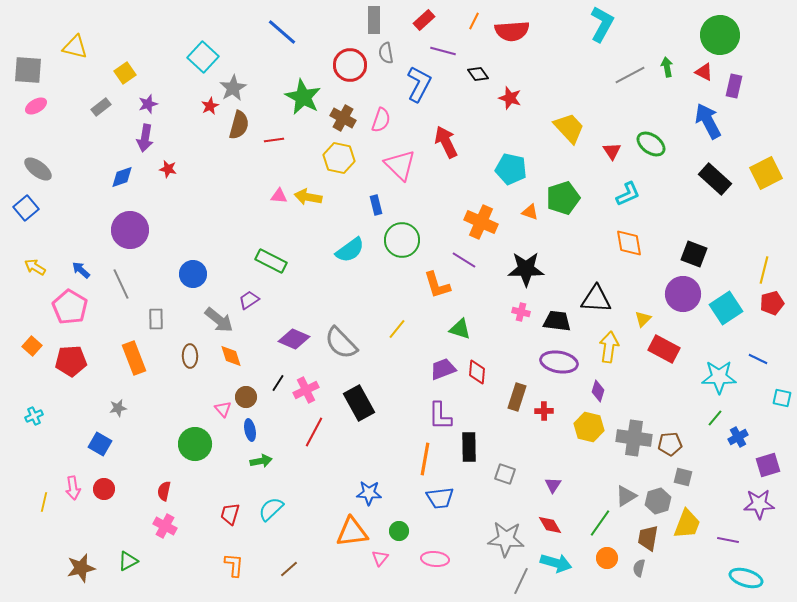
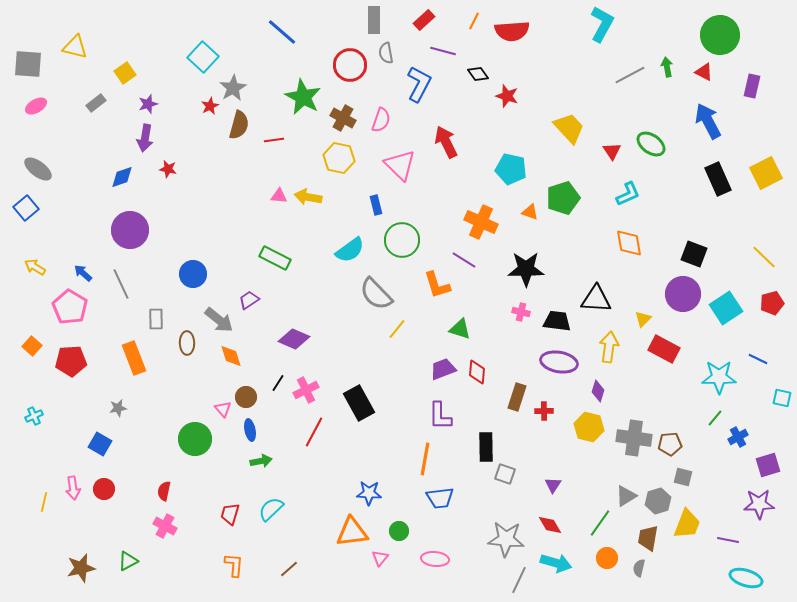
gray square at (28, 70): moved 6 px up
purple rectangle at (734, 86): moved 18 px right
red star at (510, 98): moved 3 px left, 2 px up
gray rectangle at (101, 107): moved 5 px left, 4 px up
black rectangle at (715, 179): moved 3 px right; rotated 24 degrees clockwise
green rectangle at (271, 261): moved 4 px right, 3 px up
blue arrow at (81, 270): moved 2 px right, 3 px down
yellow line at (764, 270): moved 13 px up; rotated 60 degrees counterclockwise
gray semicircle at (341, 343): moved 35 px right, 49 px up
brown ellipse at (190, 356): moved 3 px left, 13 px up
green circle at (195, 444): moved 5 px up
black rectangle at (469, 447): moved 17 px right
gray line at (521, 581): moved 2 px left, 1 px up
